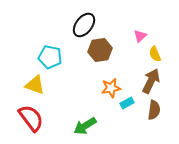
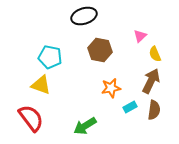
black ellipse: moved 9 px up; rotated 35 degrees clockwise
brown hexagon: rotated 20 degrees clockwise
yellow triangle: moved 6 px right
cyan rectangle: moved 3 px right, 4 px down
